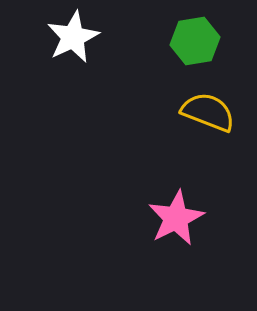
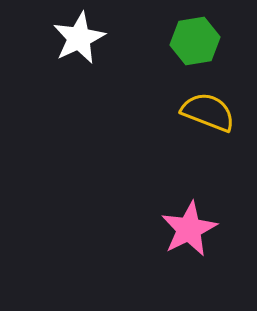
white star: moved 6 px right, 1 px down
pink star: moved 13 px right, 11 px down
